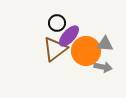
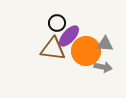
brown triangle: moved 2 px left; rotated 44 degrees clockwise
